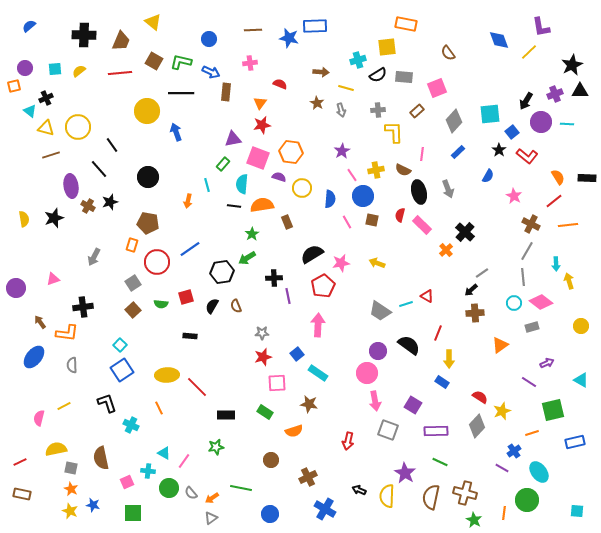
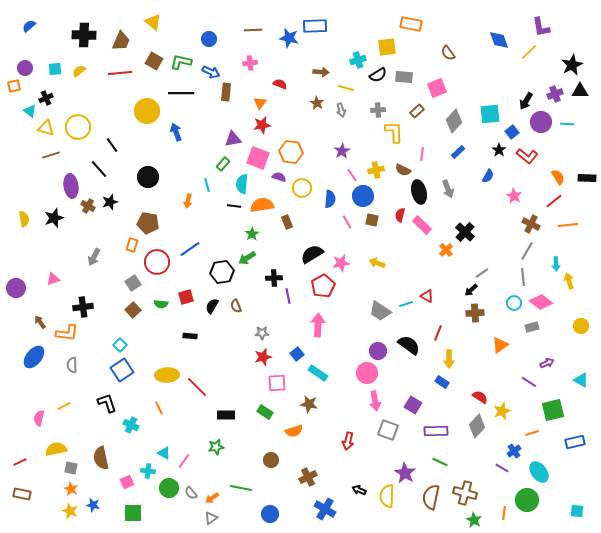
orange rectangle at (406, 24): moved 5 px right
